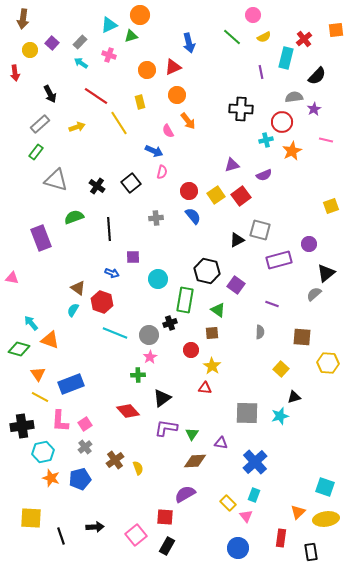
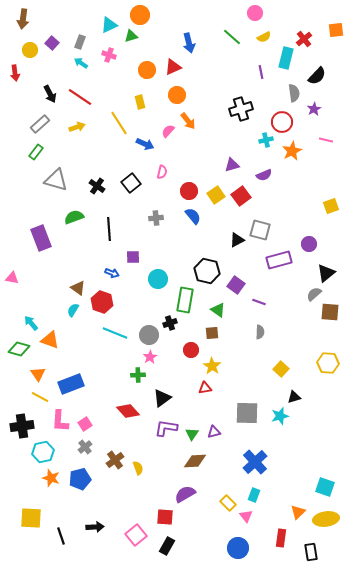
pink circle at (253, 15): moved 2 px right, 2 px up
gray rectangle at (80, 42): rotated 24 degrees counterclockwise
red line at (96, 96): moved 16 px left, 1 px down
gray semicircle at (294, 97): moved 4 px up; rotated 90 degrees clockwise
black cross at (241, 109): rotated 20 degrees counterclockwise
pink semicircle at (168, 131): rotated 72 degrees clockwise
blue arrow at (154, 151): moved 9 px left, 7 px up
purple line at (272, 304): moved 13 px left, 2 px up
brown square at (302, 337): moved 28 px right, 25 px up
red triangle at (205, 388): rotated 16 degrees counterclockwise
purple triangle at (221, 443): moved 7 px left, 11 px up; rotated 24 degrees counterclockwise
